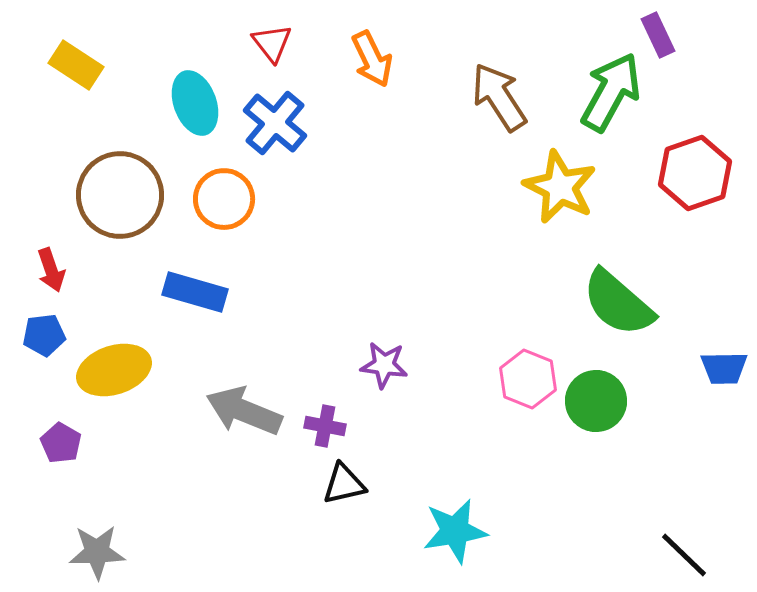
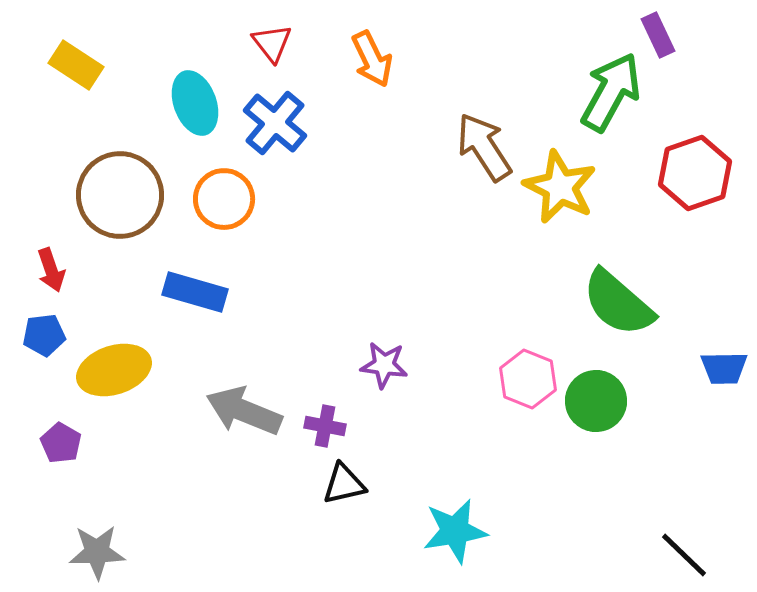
brown arrow: moved 15 px left, 50 px down
